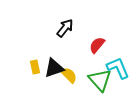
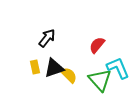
black arrow: moved 18 px left, 10 px down
